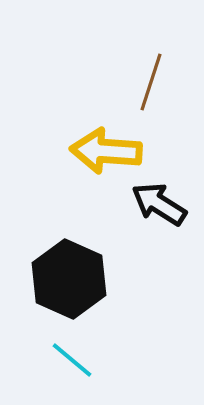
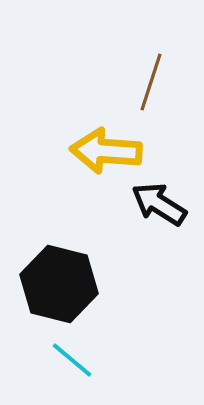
black hexagon: moved 10 px left, 5 px down; rotated 10 degrees counterclockwise
